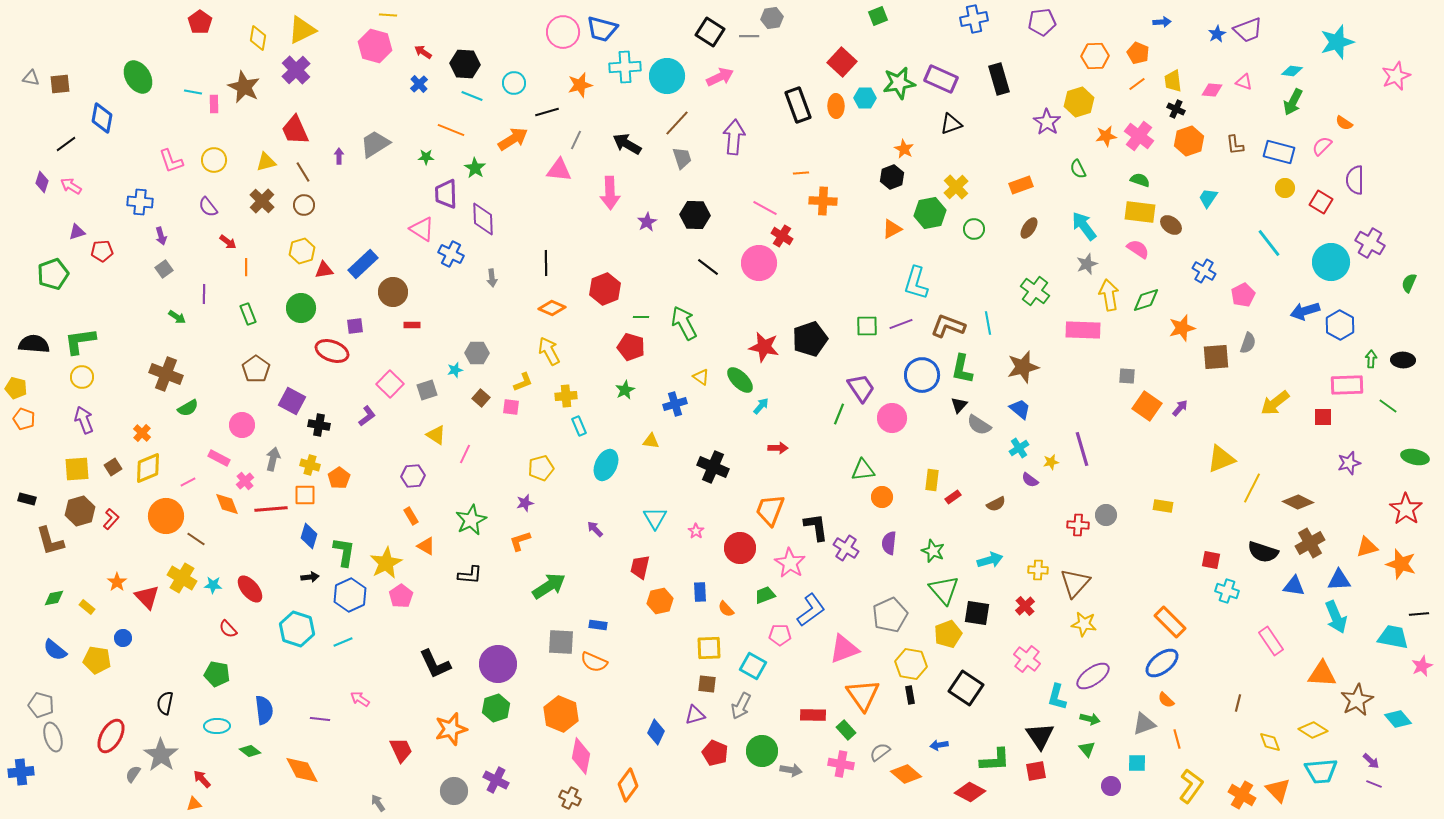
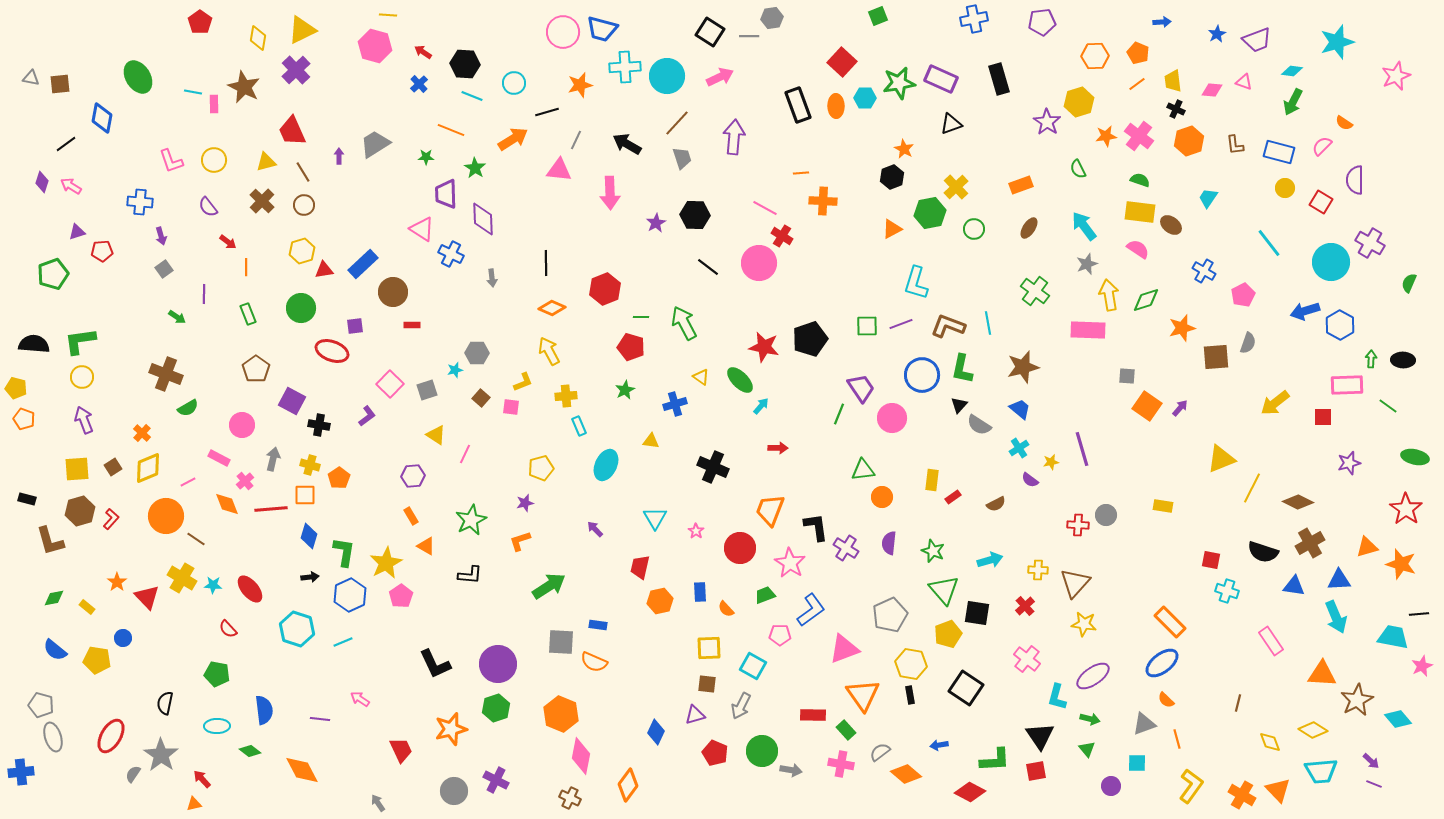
purple trapezoid at (1248, 30): moved 9 px right, 10 px down
red trapezoid at (295, 130): moved 3 px left, 1 px down
purple star at (647, 222): moved 9 px right, 1 px down
pink rectangle at (1083, 330): moved 5 px right
